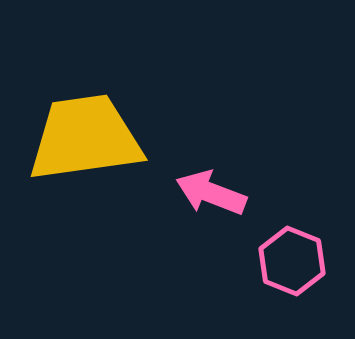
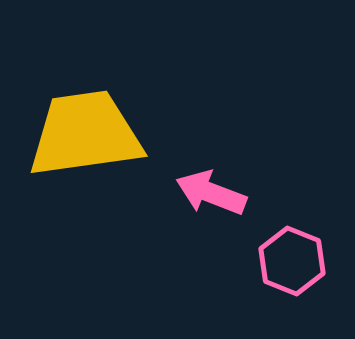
yellow trapezoid: moved 4 px up
